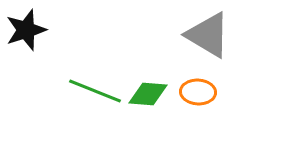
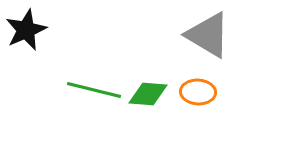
black star: rotated 6 degrees counterclockwise
green line: moved 1 px left, 1 px up; rotated 8 degrees counterclockwise
